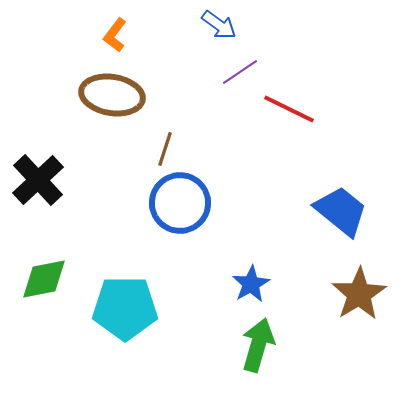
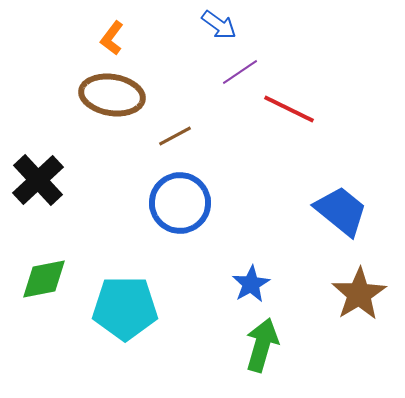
orange L-shape: moved 3 px left, 3 px down
brown line: moved 10 px right, 13 px up; rotated 44 degrees clockwise
green arrow: moved 4 px right
